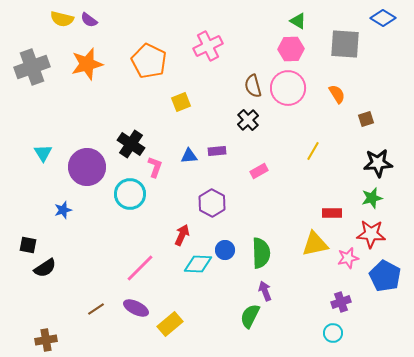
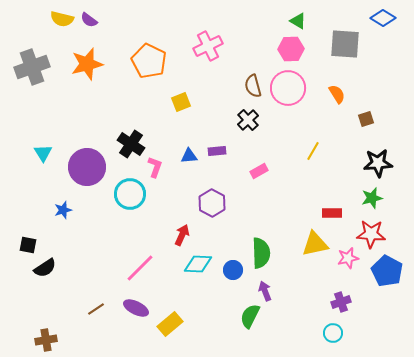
blue circle at (225, 250): moved 8 px right, 20 px down
blue pentagon at (385, 276): moved 2 px right, 5 px up
